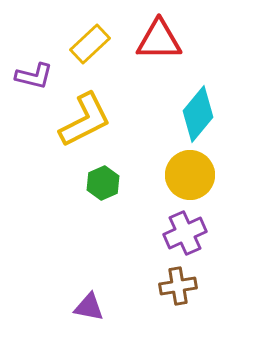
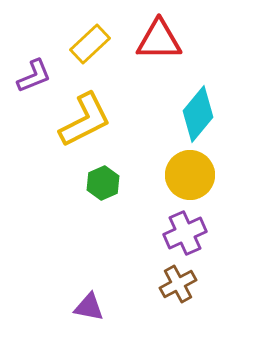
purple L-shape: rotated 36 degrees counterclockwise
brown cross: moved 2 px up; rotated 18 degrees counterclockwise
